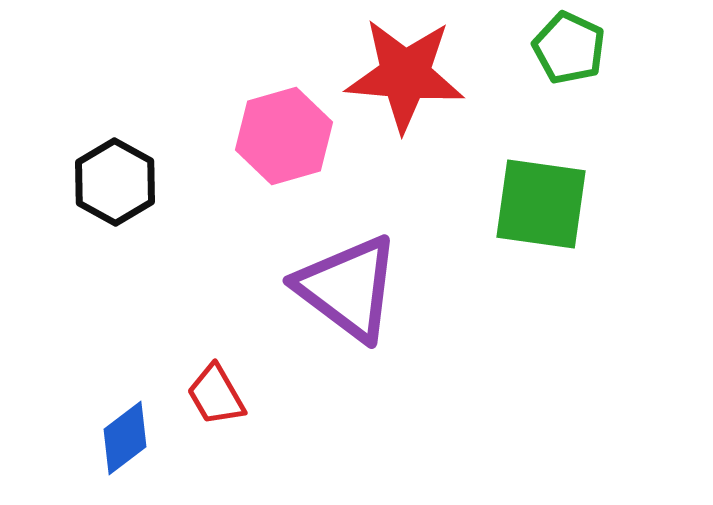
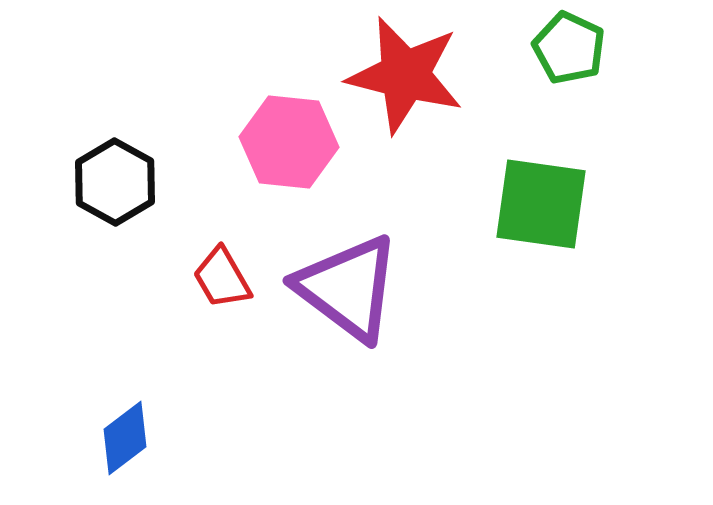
red star: rotated 9 degrees clockwise
pink hexagon: moved 5 px right, 6 px down; rotated 22 degrees clockwise
red trapezoid: moved 6 px right, 117 px up
